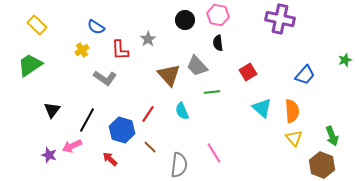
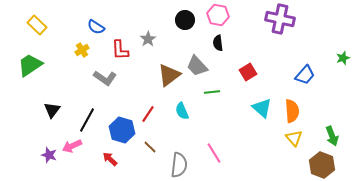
green star: moved 2 px left, 2 px up
brown triangle: rotated 35 degrees clockwise
